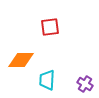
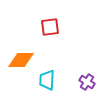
purple cross: moved 2 px right, 2 px up
